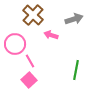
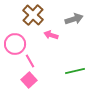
green line: moved 1 px left, 1 px down; rotated 66 degrees clockwise
